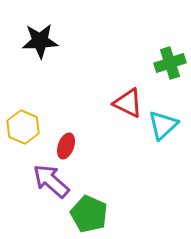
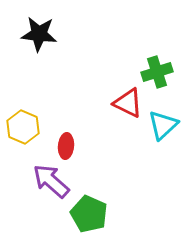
black star: moved 1 px left, 7 px up; rotated 9 degrees clockwise
green cross: moved 13 px left, 9 px down
red ellipse: rotated 15 degrees counterclockwise
